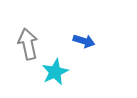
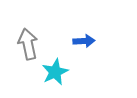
blue arrow: rotated 20 degrees counterclockwise
